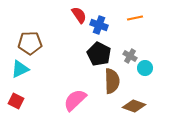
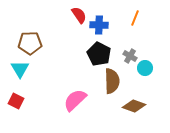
orange line: rotated 56 degrees counterclockwise
blue cross: rotated 18 degrees counterclockwise
cyan triangle: rotated 36 degrees counterclockwise
